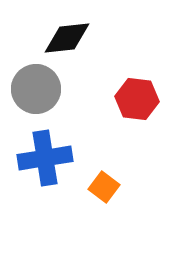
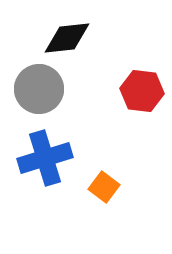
gray circle: moved 3 px right
red hexagon: moved 5 px right, 8 px up
blue cross: rotated 8 degrees counterclockwise
